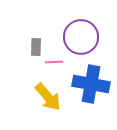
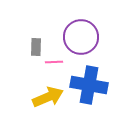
blue cross: moved 2 px left, 1 px down
yellow arrow: rotated 72 degrees counterclockwise
